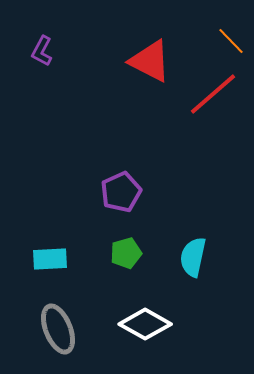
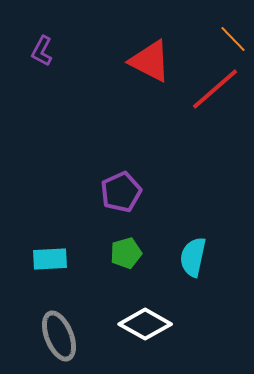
orange line: moved 2 px right, 2 px up
red line: moved 2 px right, 5 px up
gray ellipse: moved 1 px right, 7 px down
